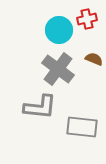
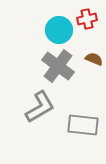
gray cross: moved 3 px up
gray L-shape: rotated 36 degrees counterclockwise
gray rectangle: moved 1 px right, 2 px up
